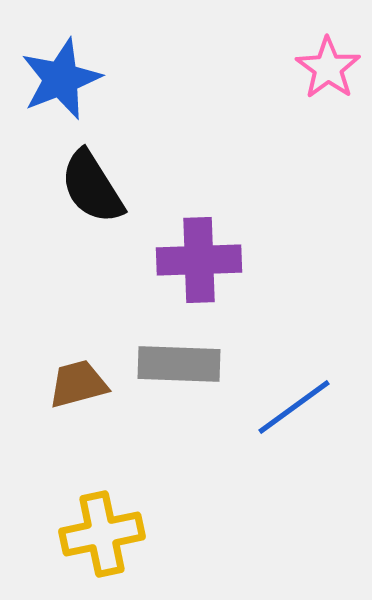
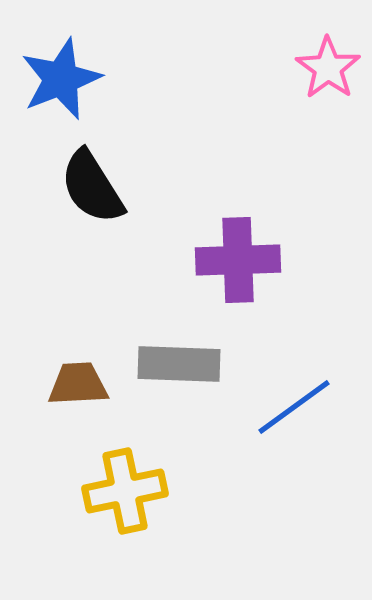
purple cross: moved 39 px right
brown trapezoid: rotated 12 degrees clockwise
yellow cross: moved 23 px right, 43 px up
